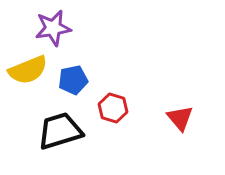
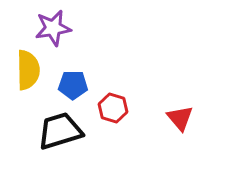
yellow semicircle: rotated 69 degrees counterclockwise
blue pentagon: moved 5 px down; rotated 12 degrees clockwise
